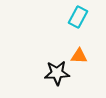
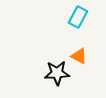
orange triangle: rotated 24 degrees clockwise
